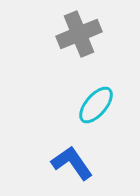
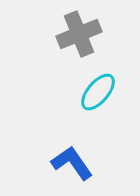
cyan ellipse: moved 2 px right, 13 px up
